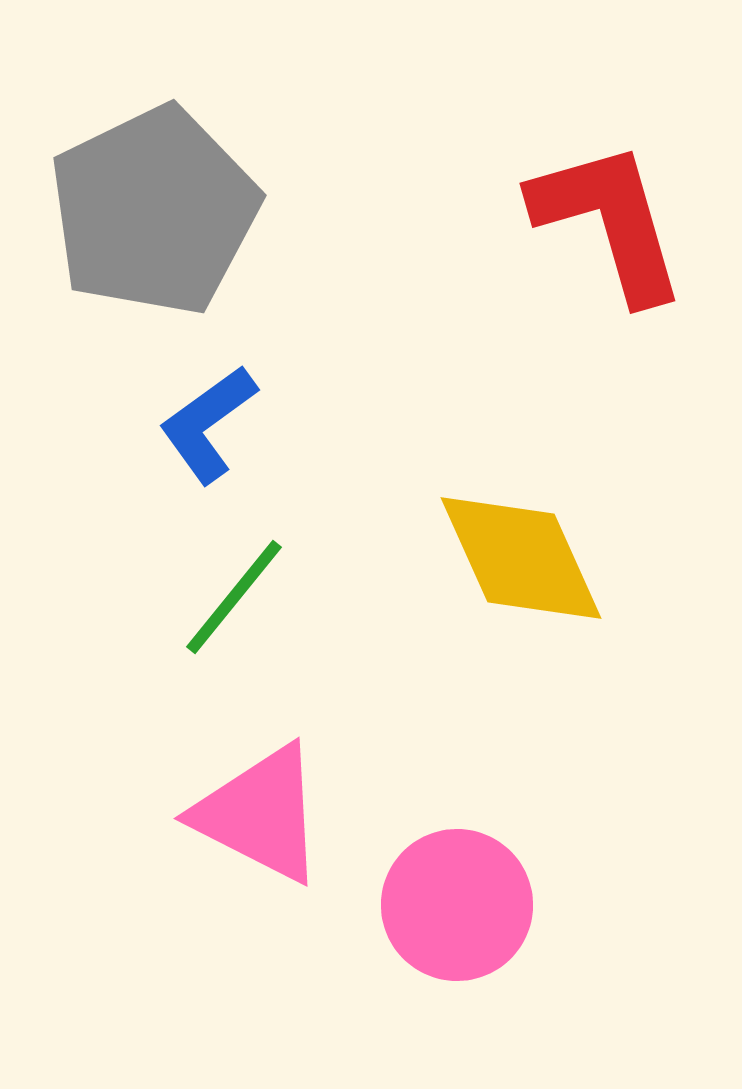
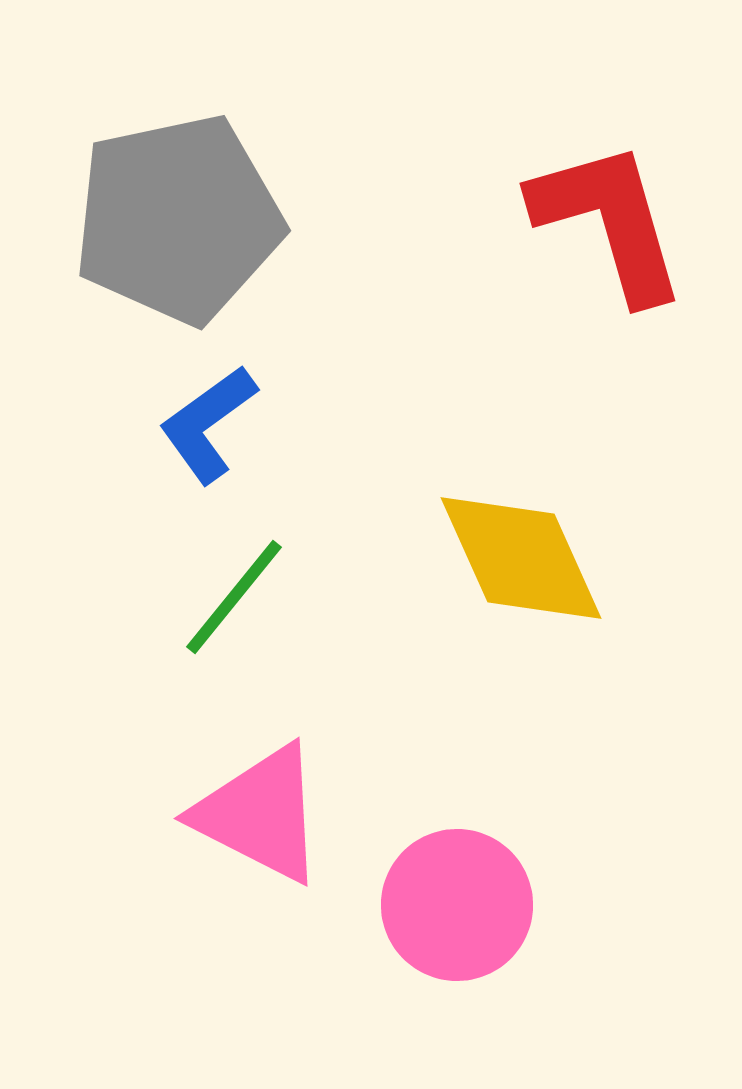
gray pentagon: moved 24 px right, 8 px down; rotated 14 degrees clockwise
